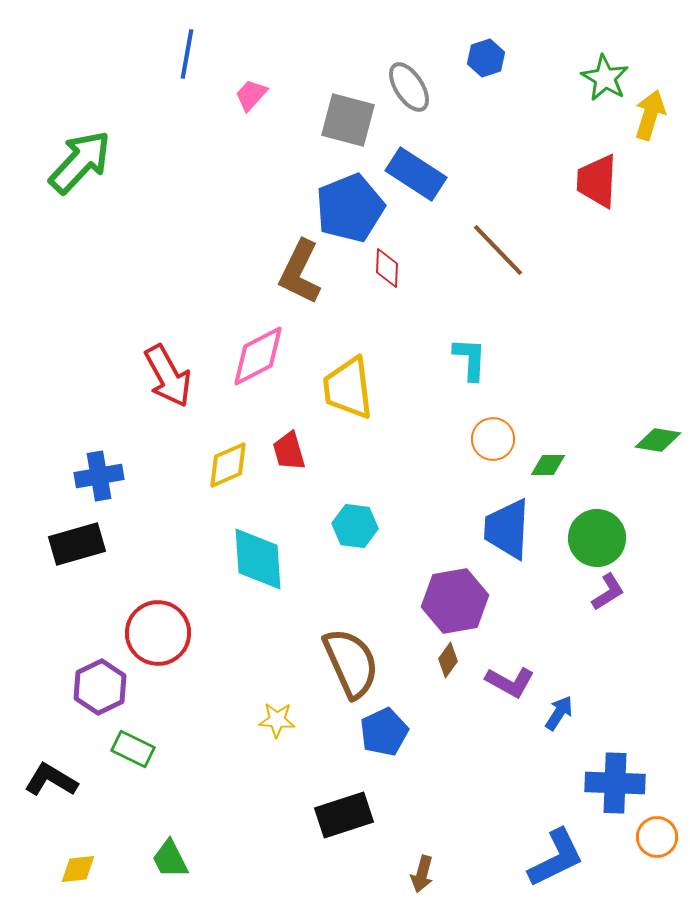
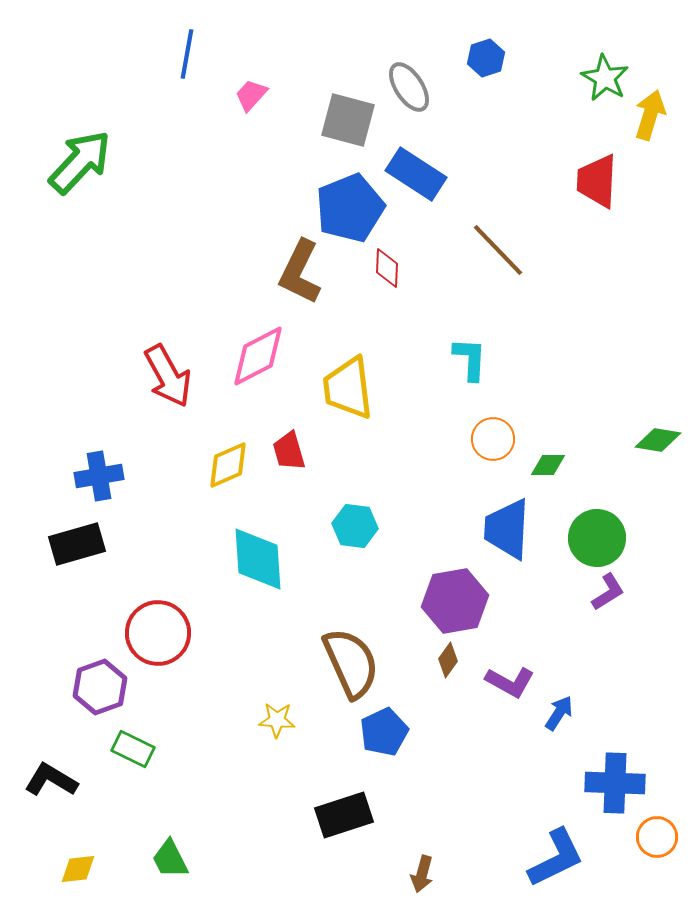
purple hexagon at (100, 687): rotated 6 degrees clockwise
